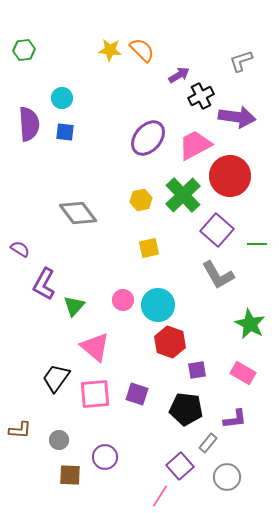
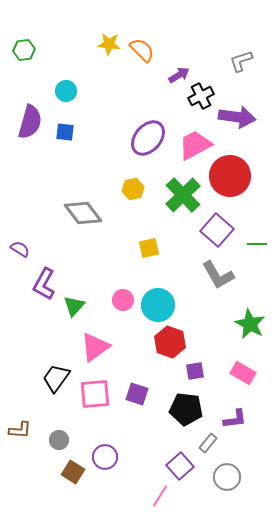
yellow star at (110, 50): moved 1 px left, 6 px up
cyan circle at (62, 98): moved 4 px right, 7 px up
purple semicircle at (29, 124): moved 1 px right, 2 px up; rotated 20 degrees clockwise
yellow hexagon at (141, 200): moved 8 px left, 11 px up
gray diamond at (78, 213): moved 5 px right
pink triangle at (95, 347): rotated 44 degrees clockwise
purple square at (197, 370): moved 2 px left, 1 px down
brown square at (70, 475): moved 3 px right, 3 px up; rotated 30 degrees clockwise
